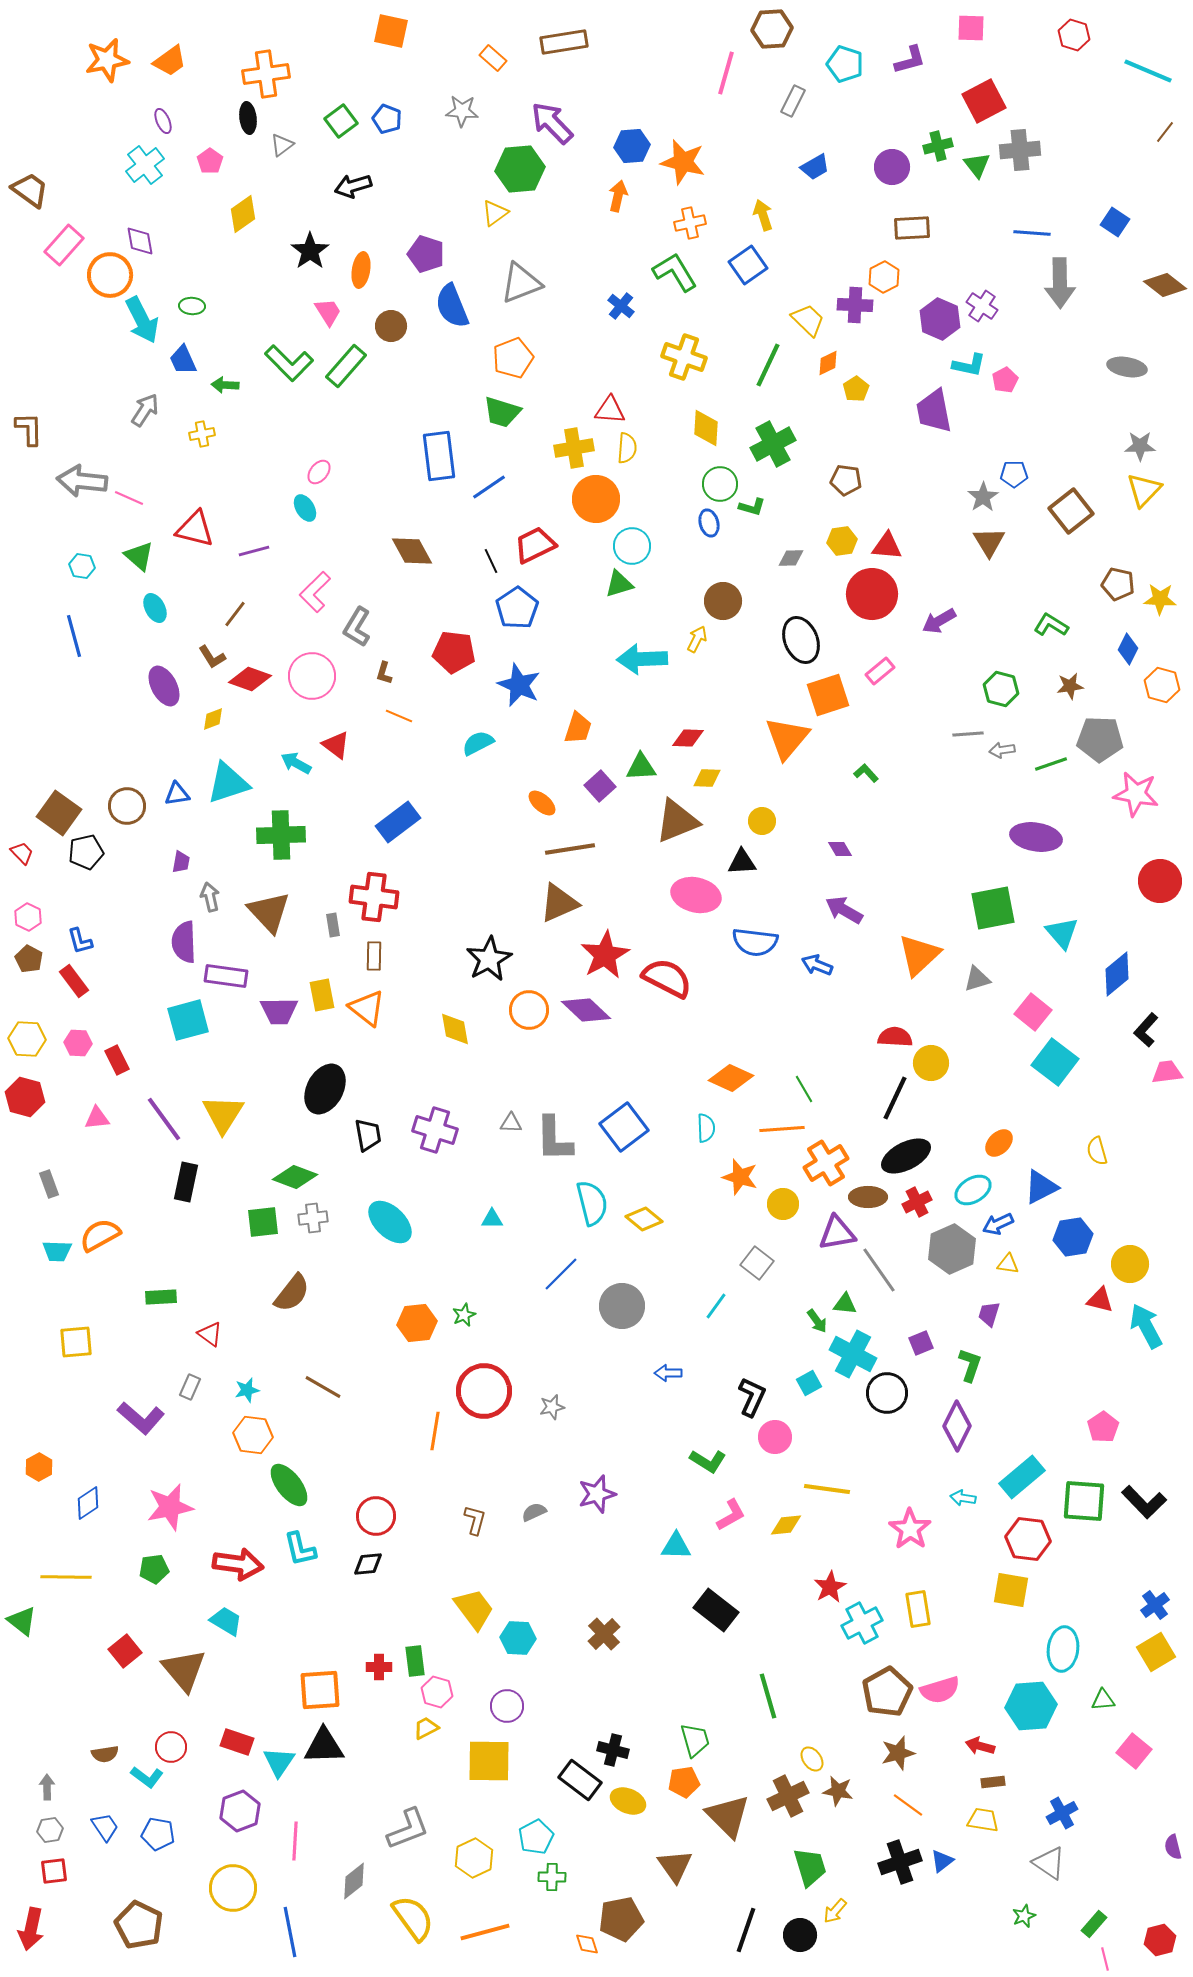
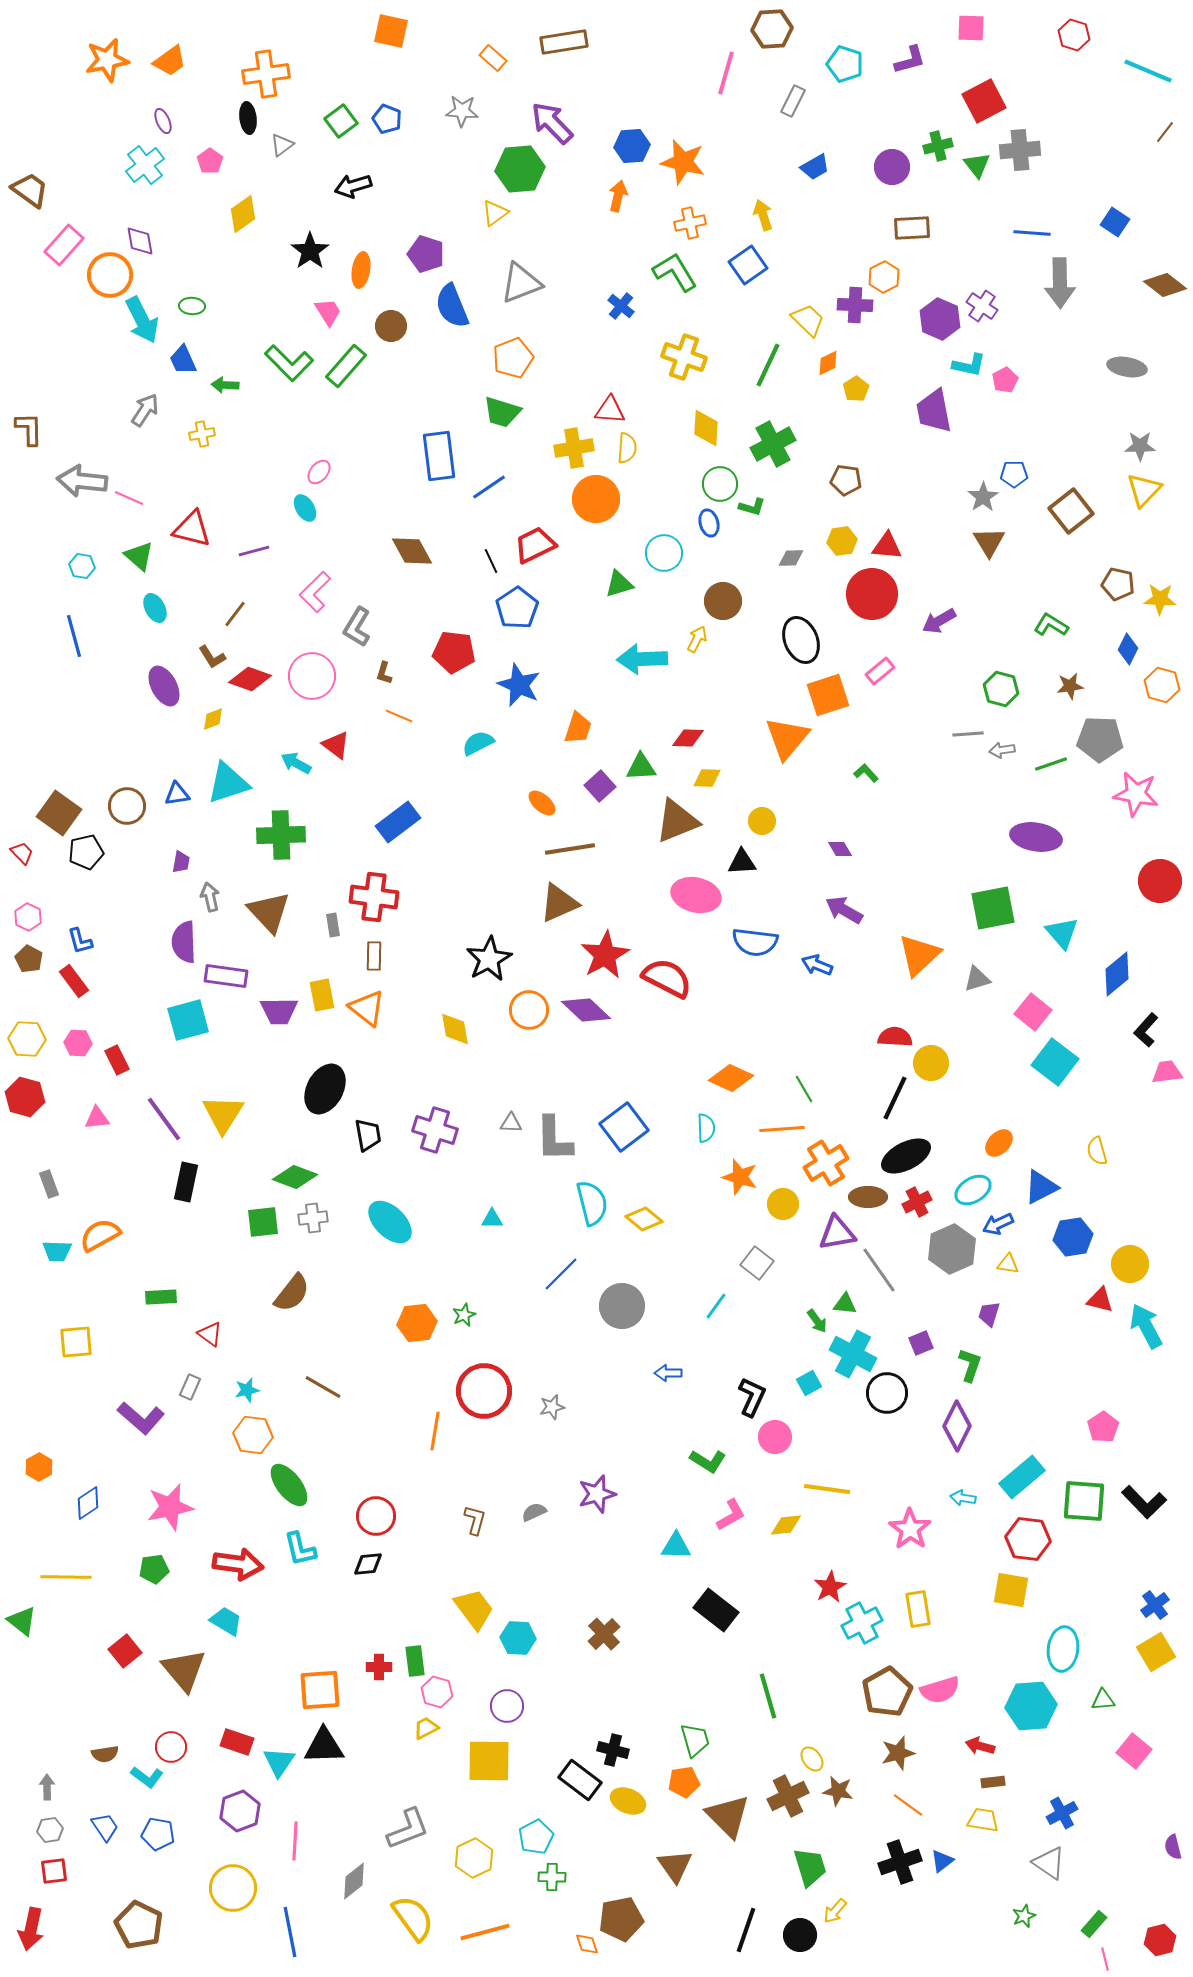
red triangle at (195, 529): moved 3 px left
cyan circle at (632, 546): moved 32 px right, 7 px down
